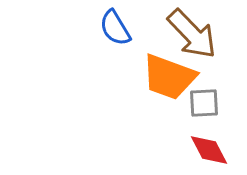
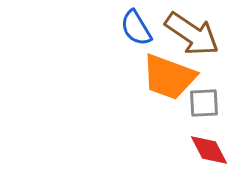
blue semicircle: moved 21 px right
brown arrow: rotated 12 degrees counterclockwise
